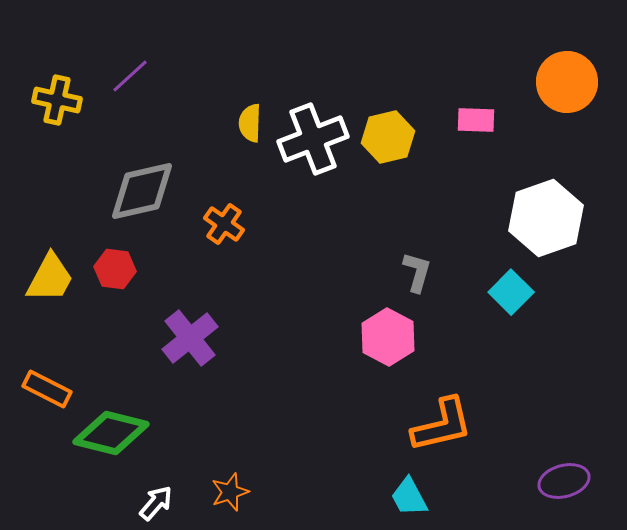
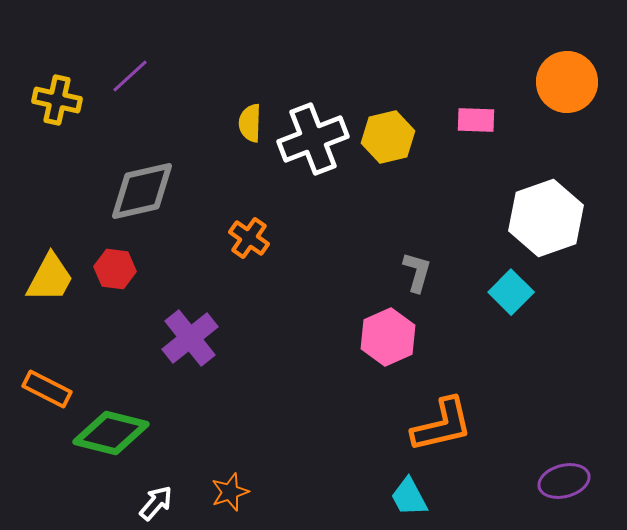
orange cross: moved 25 px right, 14 px down
pink hexagon: rotated 8 degrees clockwise
